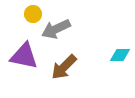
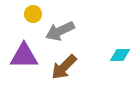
gray arrow: moved 4 px right, 2 px down
purple triangle: rotated 12 degrees counterclockwise
